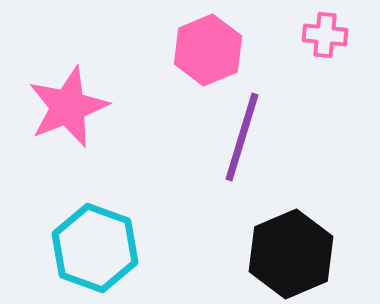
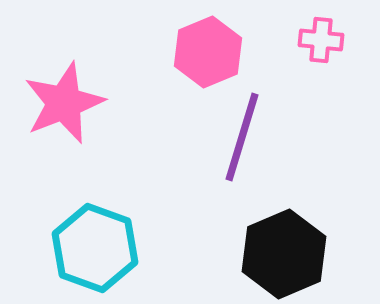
pink cross: moved 4 px left, 5 px down
pink hexagon: moved 2 px down
pink star: moved 4 px left, 4 px up
black hexagon: moved 7 px left
